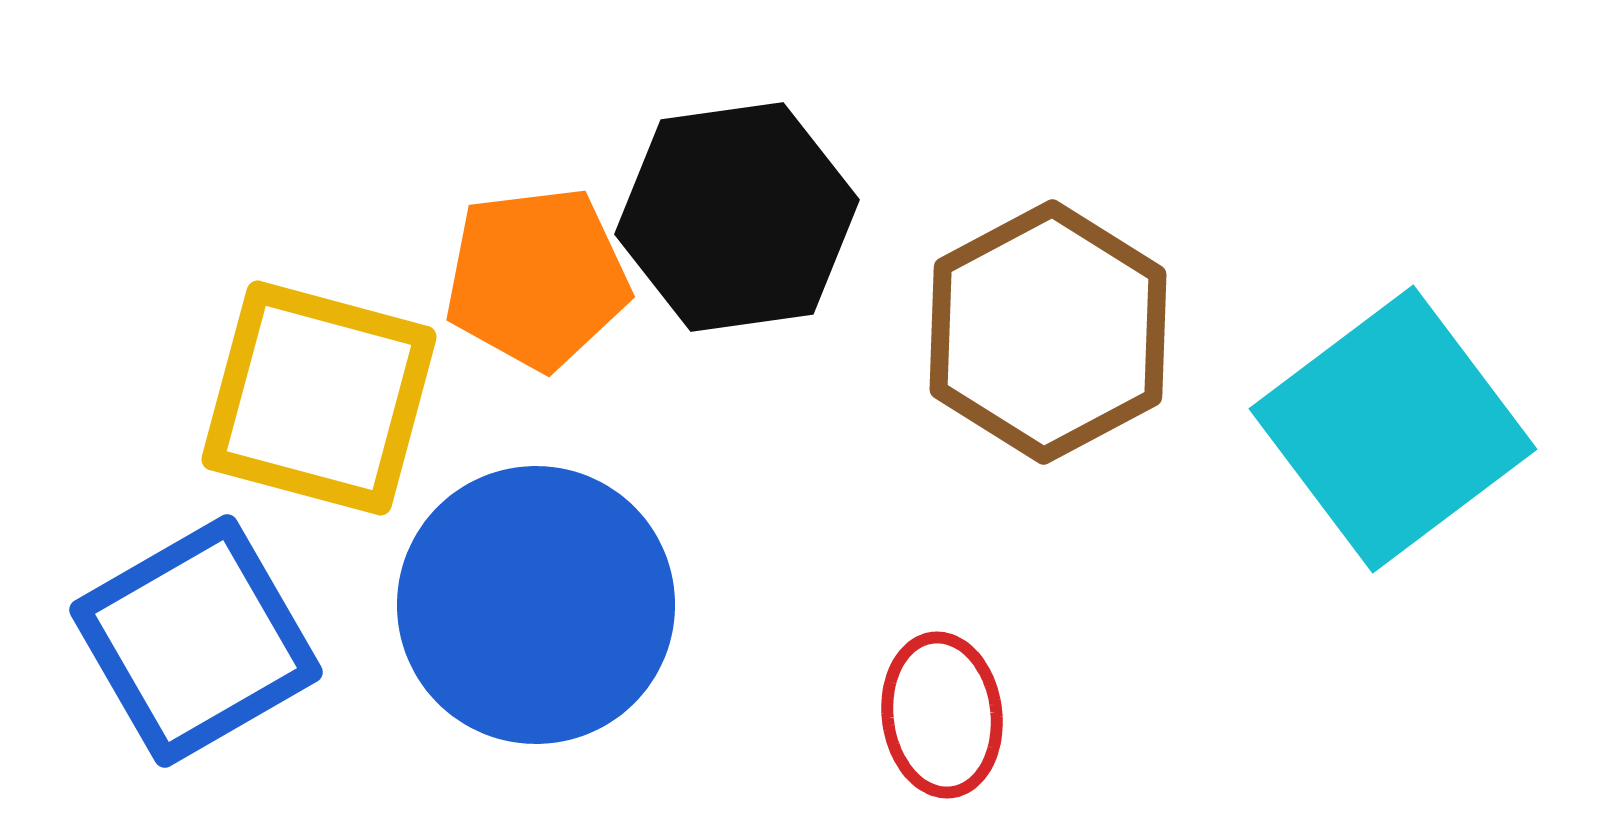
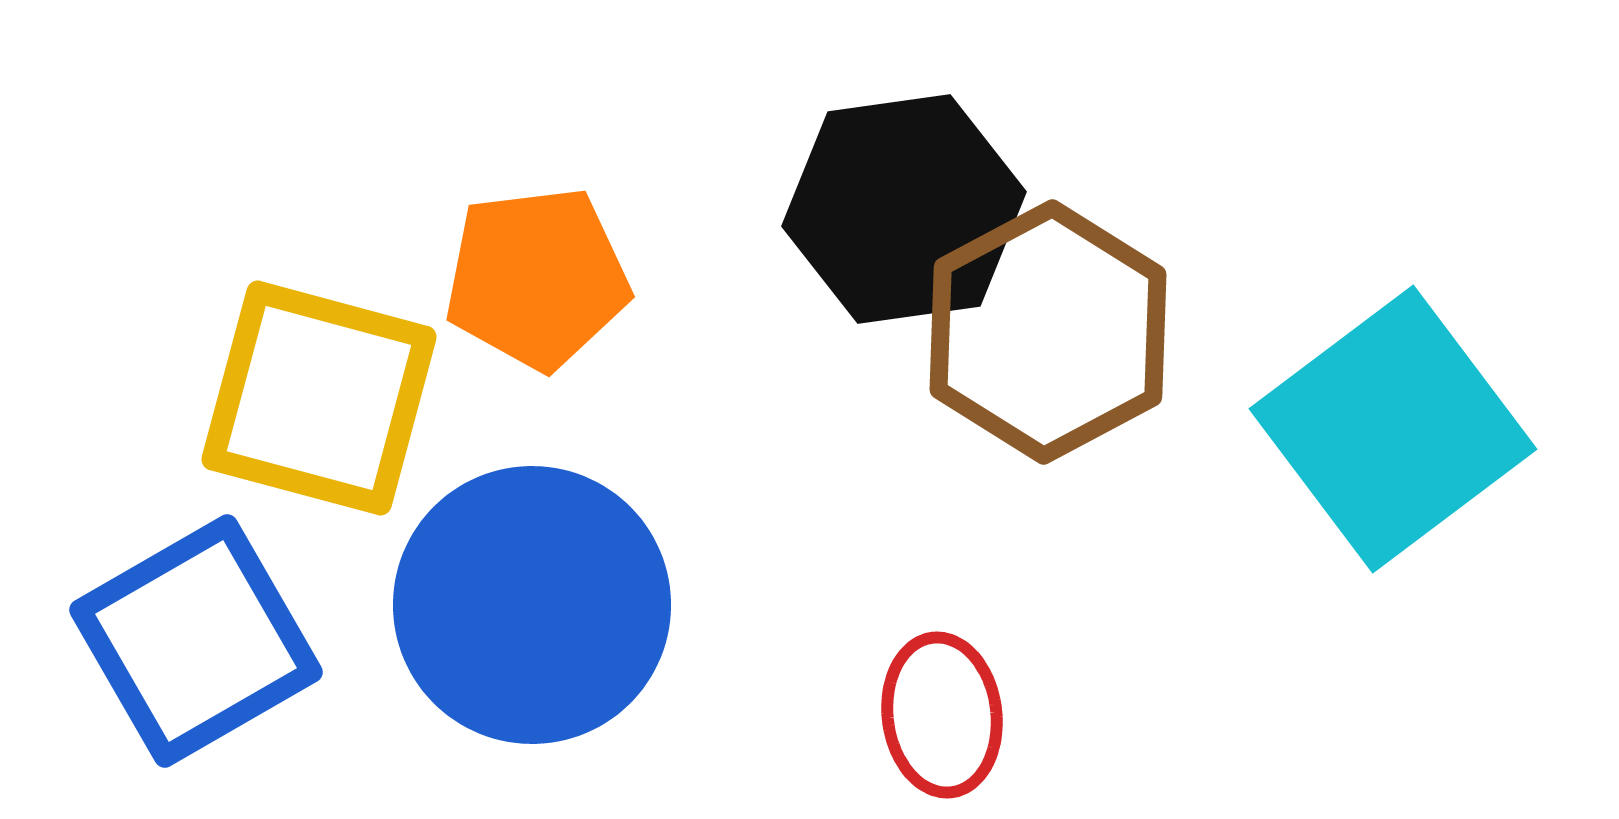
black hexagon: moved 167 px right, 8 px up
blue circle: moved 4 px left
